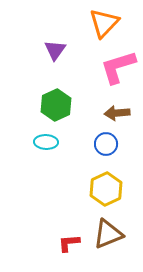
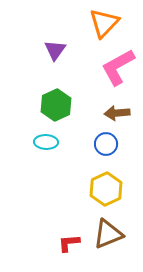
pink L-shape: rotated 12 degrees counterclockwise
